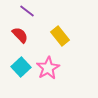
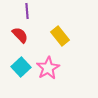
purple line: rotated 49 degrees clockwise
